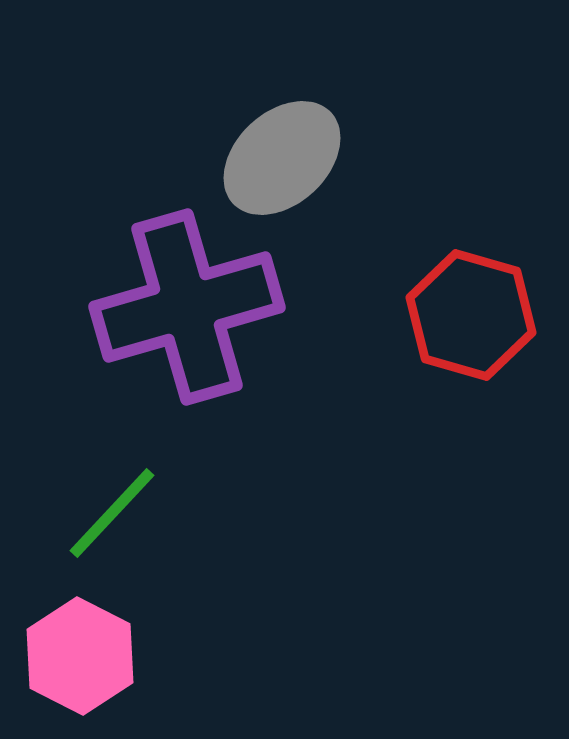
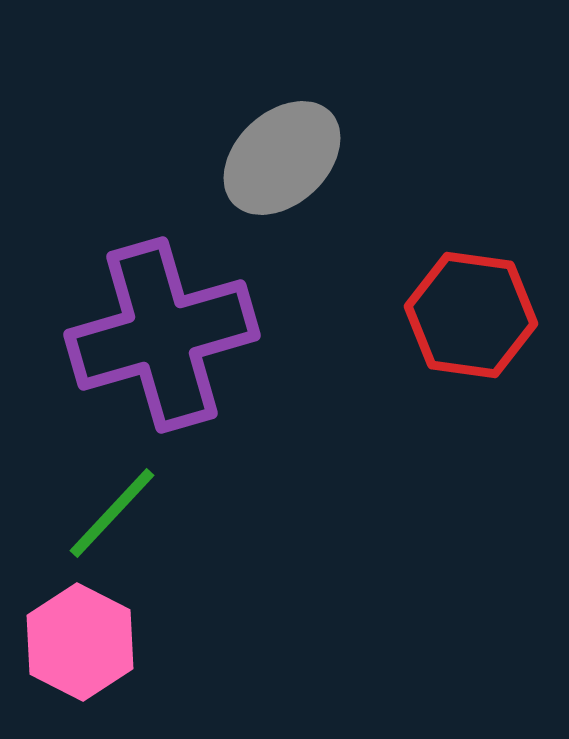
purple cross: moved 25 px left, 28 px down
red hexagon: rotated 8 degrees counterclockwise
pink hexagon: moved 14 px up
